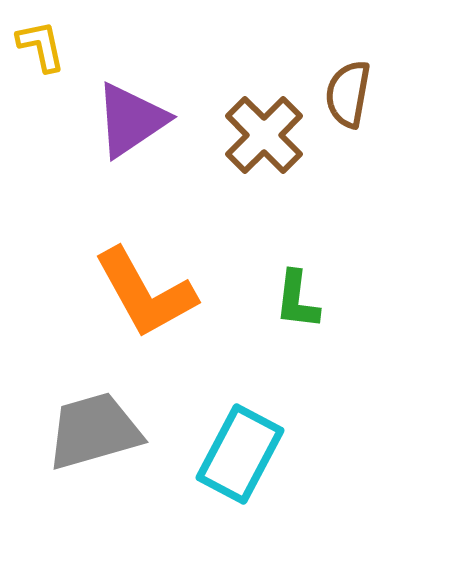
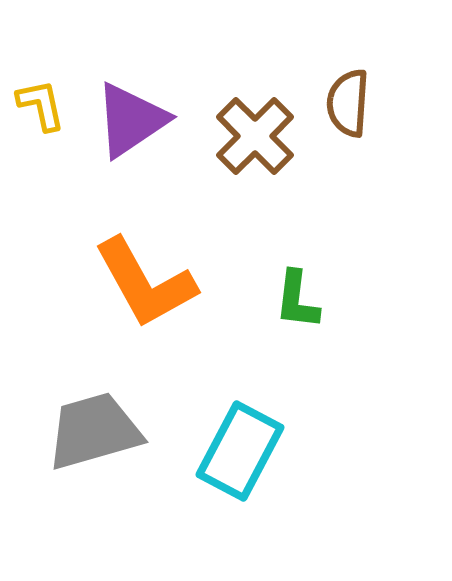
yellow L-shape: moved 59 px down
brown semicircle: moved 9 px down; rotated 6 degrees counterclockwise
brown cross: moved 9 px left, 1 px down
orange L-shape: moved 10 px up
cyan rectangle: moved 3 px up
